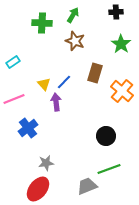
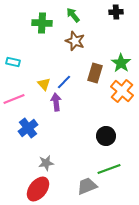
green arrow: rotated 70 degrees counterclockwise
green star: moved 19 px down
cyan rectangle: rotated 48 degrees clockwise
